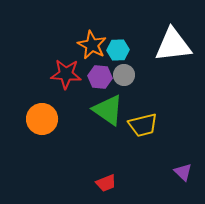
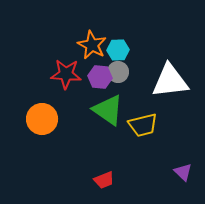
white triangle: moved 3 px left, 36 px down
gray circle: moved 6 px left, 3 px up
red trapezoid: moved 2 px left, 3 px up
